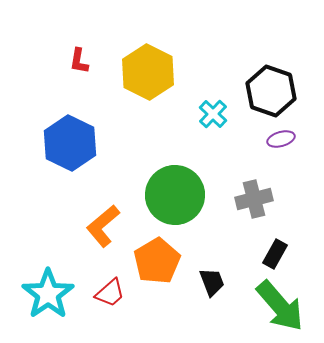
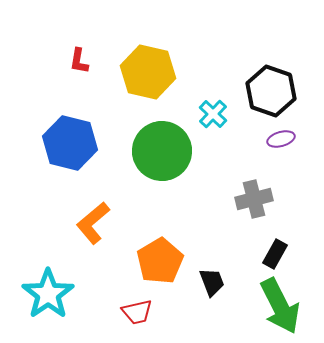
yellow hexagon: rotated 14 degrees counterclockwise
blue hexagon: rotated 12 degrees counterclockwise
green circle: moved 13 px left, 44 px up
orange L-shape: moved 10 px left, 3 px up
orange pentagon: moved 3 px right
red trapezoid: moved 27 px right, 19 px down; rotated 28 degrees clockwise
green arrow: rotated 14 degrees clockwise
